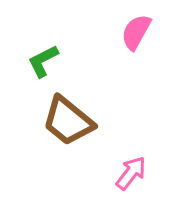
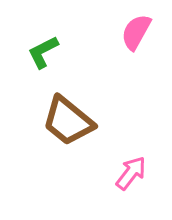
green L-shape: moved 9 px up
